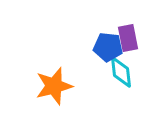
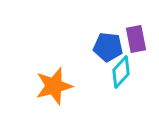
purple rectangle: moved 8 px right, 1 px down
cyan diamond: rotated 48 degrees clockwise
